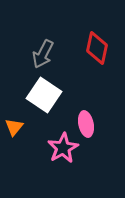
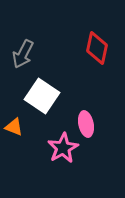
gray arrow: moved 20 px left
white square: moved 2 px left, 1 px down
orange triangle: rotated 48 degrees counterclockwise
